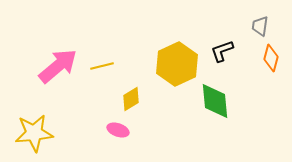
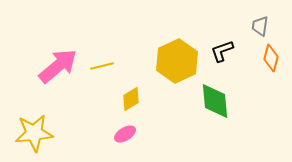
yellow hexagon: moved 3 px up
pink ellipse: moved 7 px right, 4 px down; rotated 50 degrees counterclockwise
